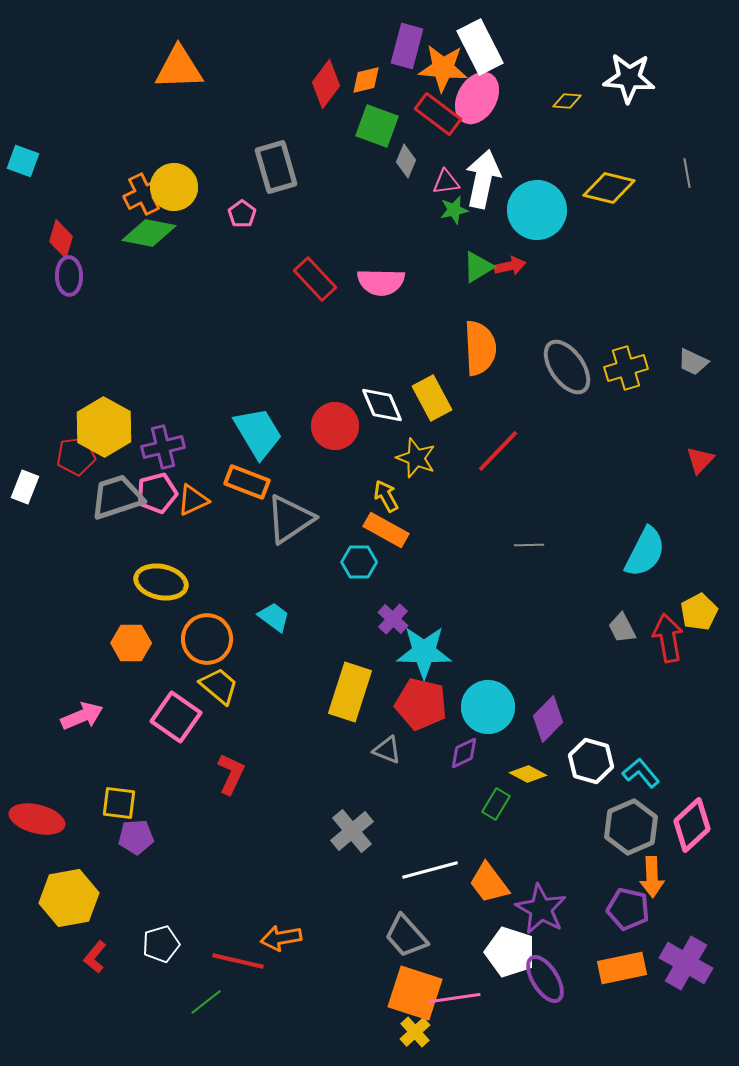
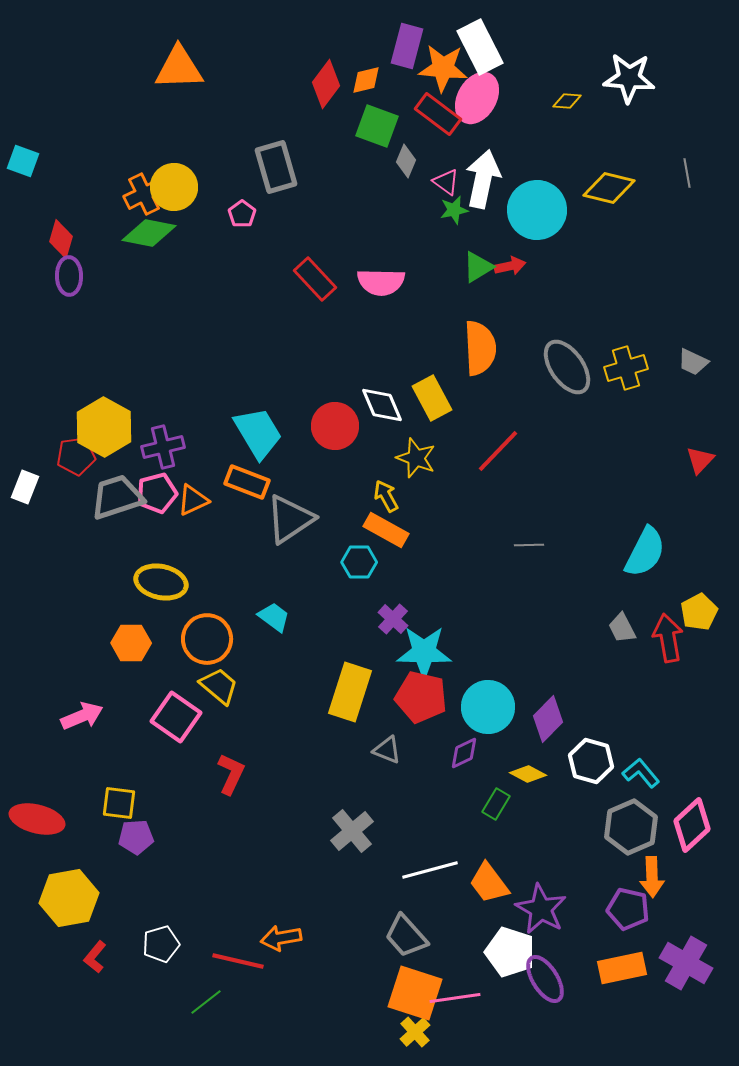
pink triangle at (446, 182): rotated 44 degrees clockwise
red pentagon at (421, 704): moved 7 px up
